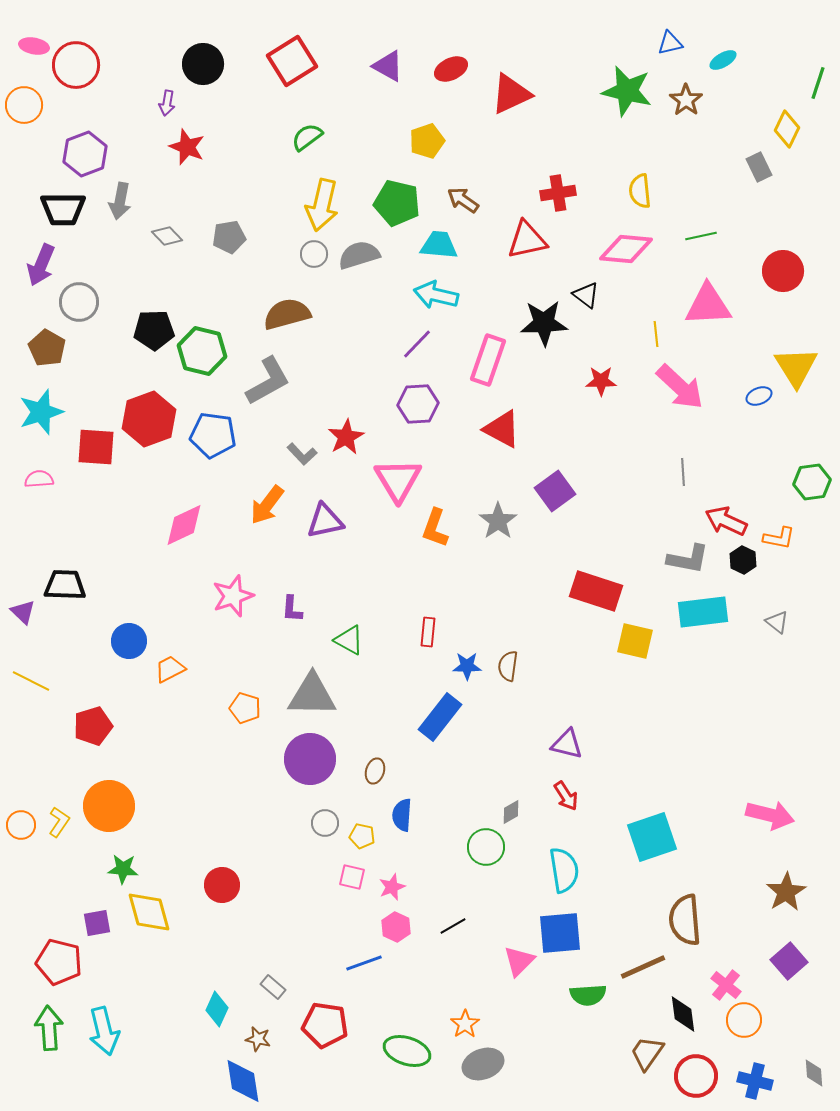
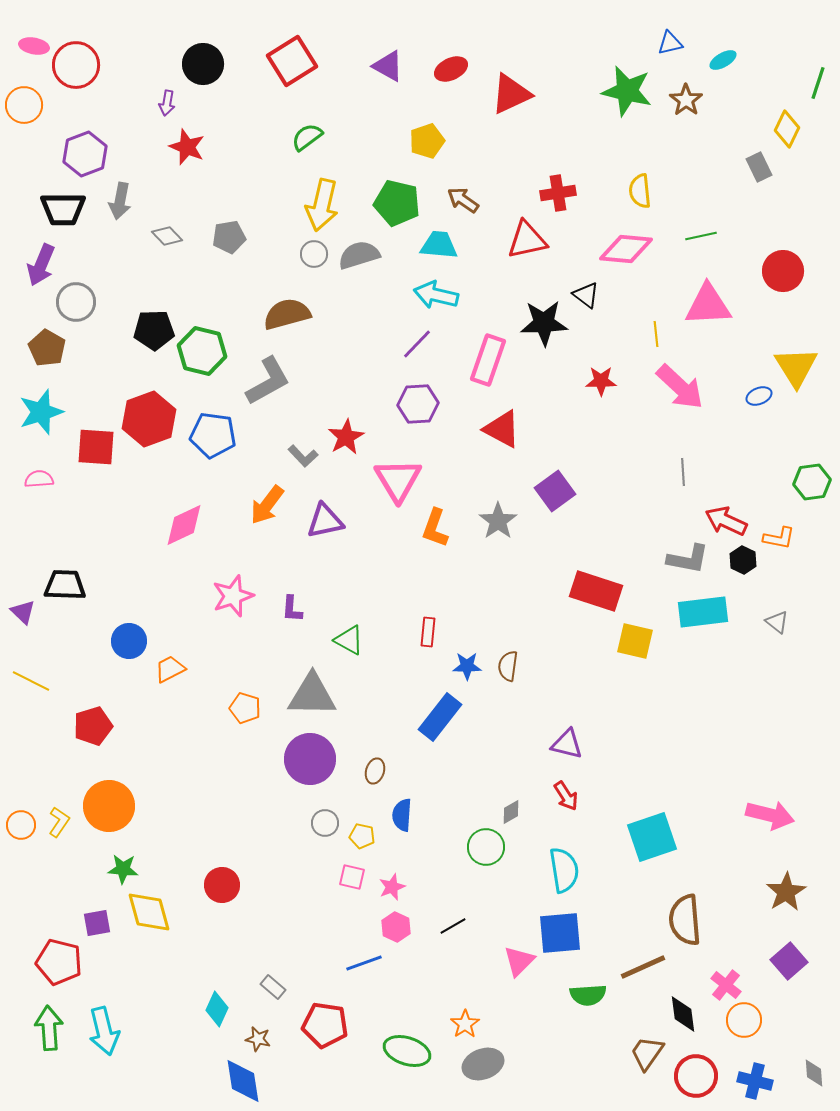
gray circle at (79, 302): moved 3 px left
gray L-shape at (302, 454): moved 1 px right, 2 px down
